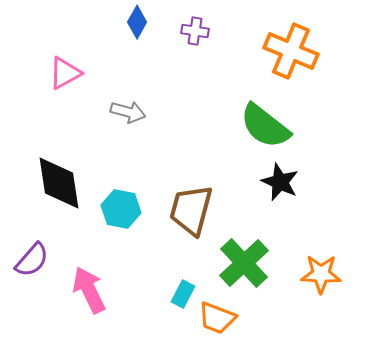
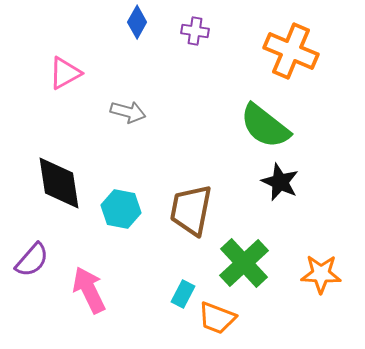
brown trapezoid: rotated 4 degrees counterclockwise
